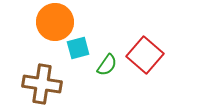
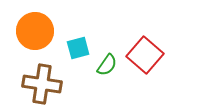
orange circle: moved 20 px left, 9 px down
